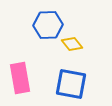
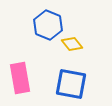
blue hexagon: rotated 24 degrees clockwise
